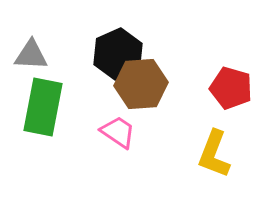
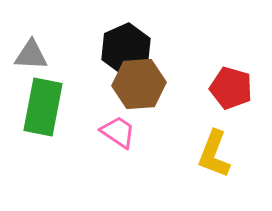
black hexagon: moved 8 px right, 5 px up
brown hexagon: moved 2 px left
